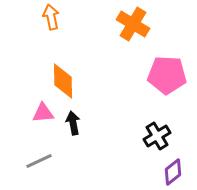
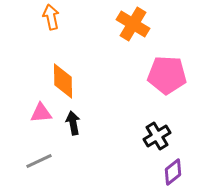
pink triangle: moved 2 px left
